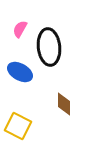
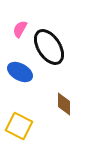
black ellipse: rotated 27 degrees counterclockwise
yellow square: moved 1 px right
